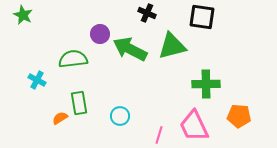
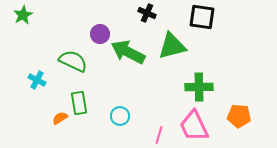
green star: rotated 18 degrees clockwise
green arrow: moved 2 px left, 3 px down
green semicircle: moved 2 px down; rotated 32 degrees clockwise
green cross: moved 7 px left, 3 px down
